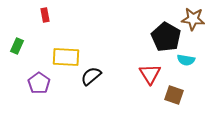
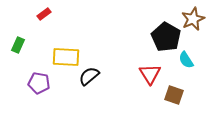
red rectangle: moved 1 px left, 1 px up; rotated 64 degrees clockwise
brown star: rotated 30 degrees counterclockwise
green rectangle: moved 1 px right, 1 px up
cyan semicircle: rotated 48 degrees clockwise
black semicircle: moved 2 px left
purple pentagon: rotated 25 degrees counterclockwise
